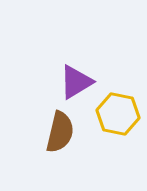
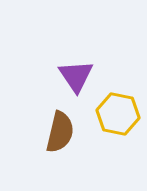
purple triangle: moved 6 px up; rotated 33 degrees counterclockwise
